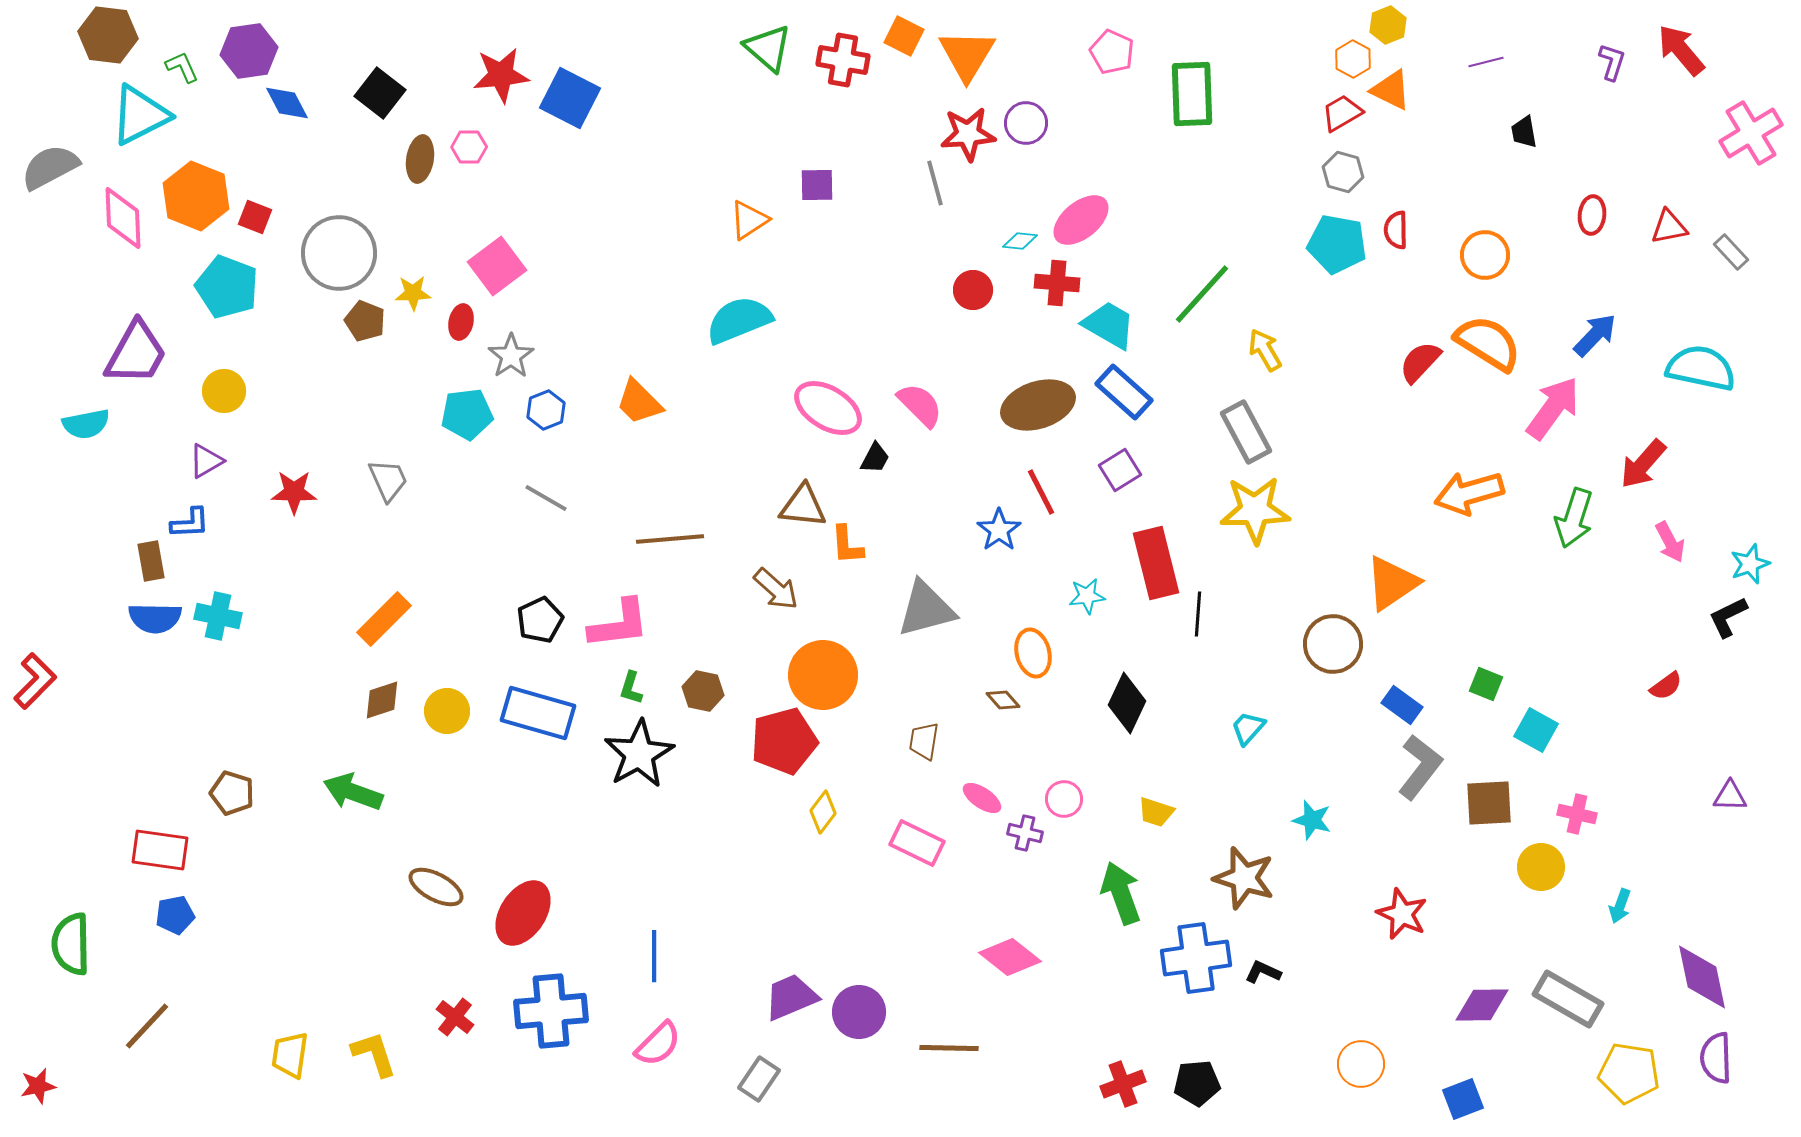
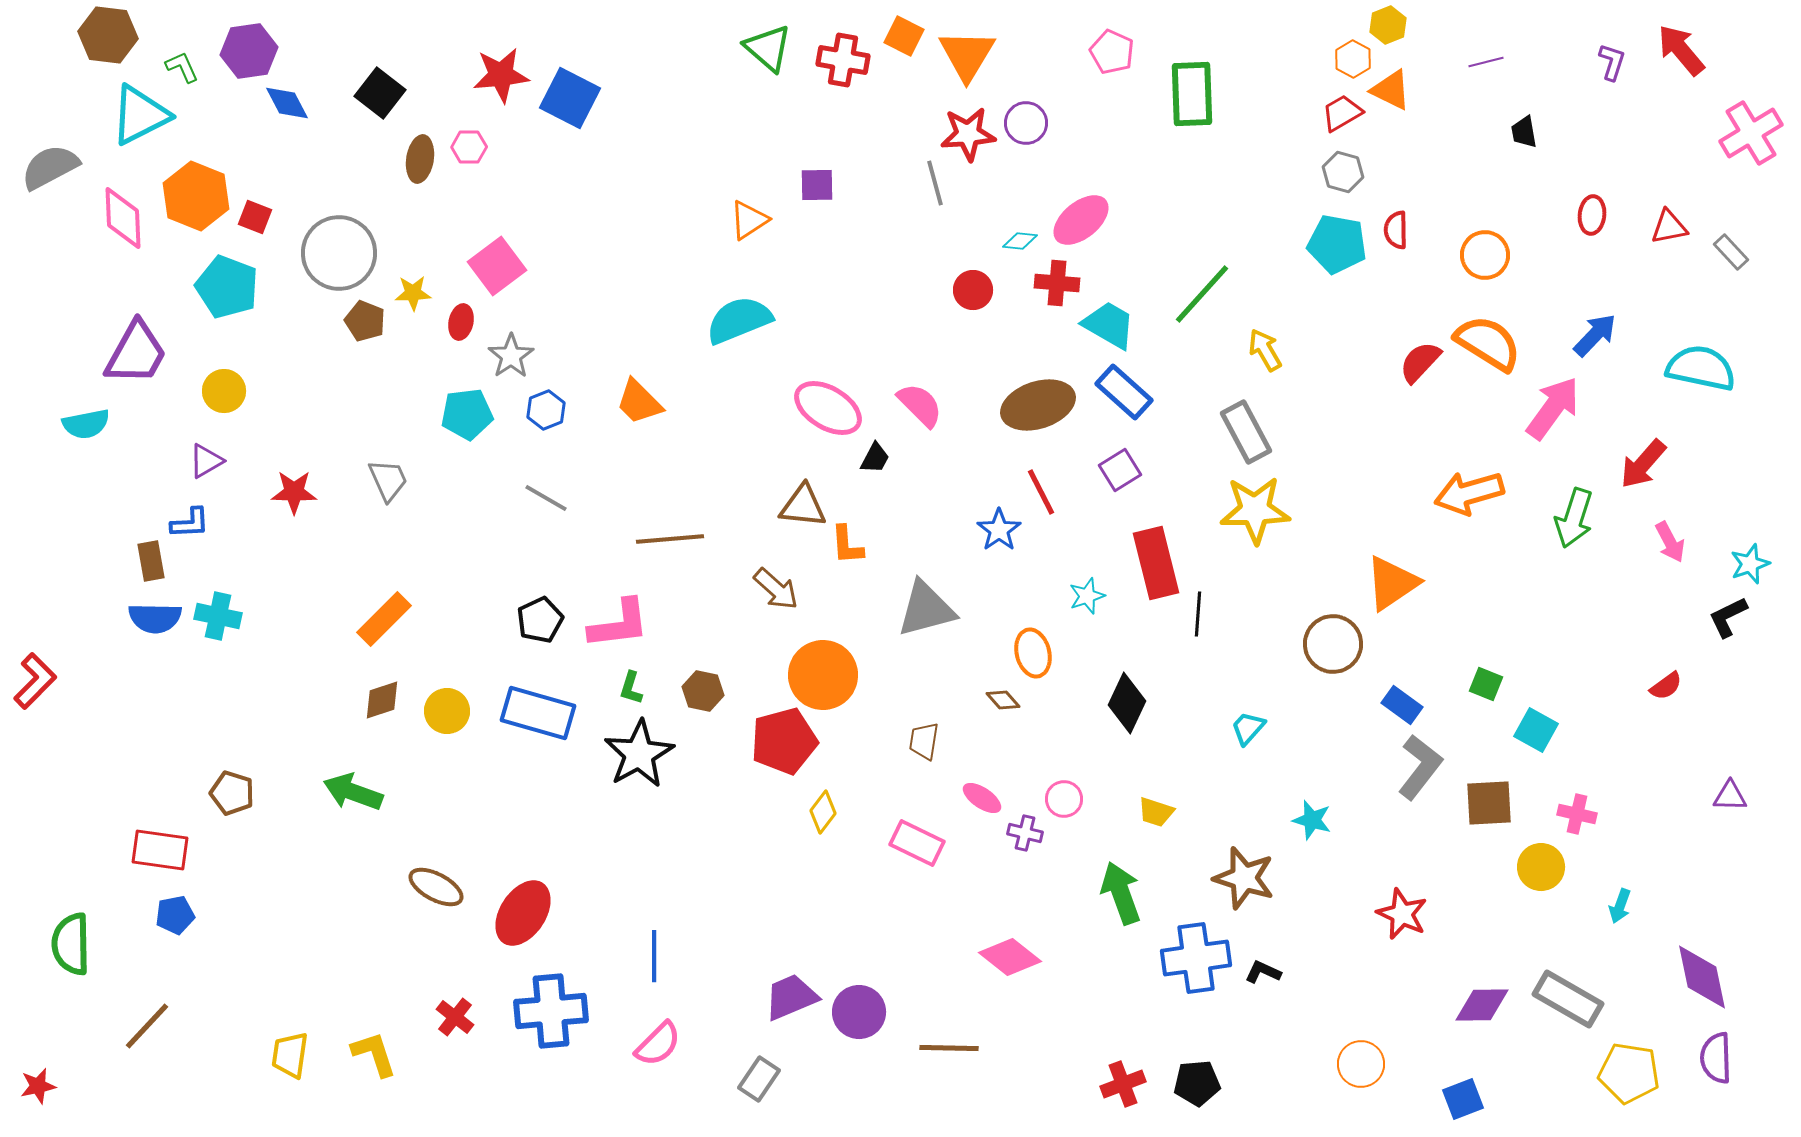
cyan star at (1087, 596): rotated 12 degrees counterclockwise
